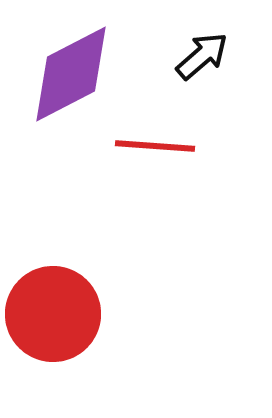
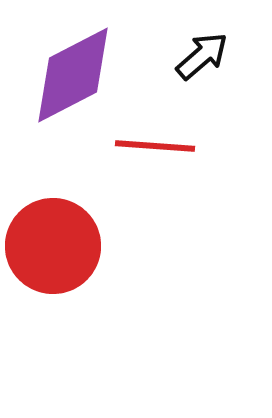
purple diamond: moved 2 px right, 1 px down
red circle: moved 68 px up
